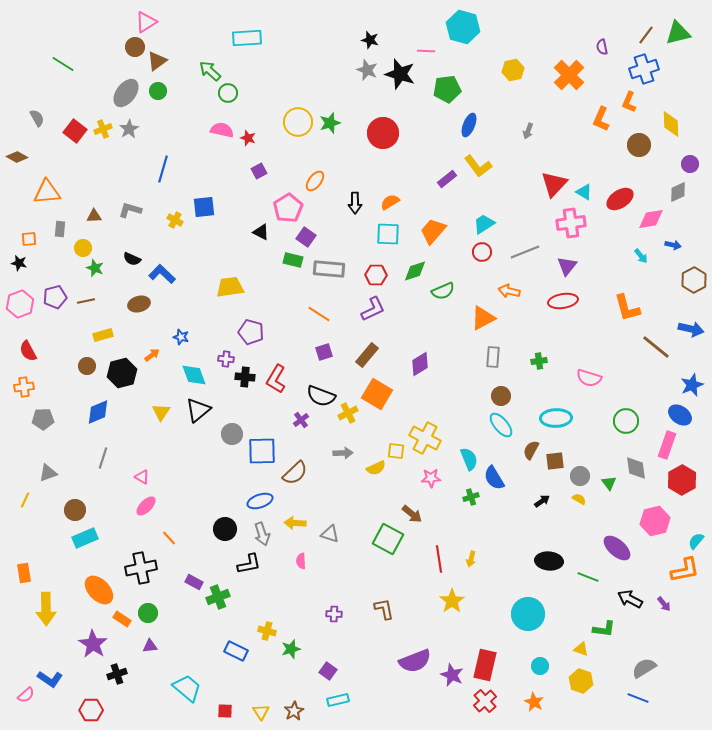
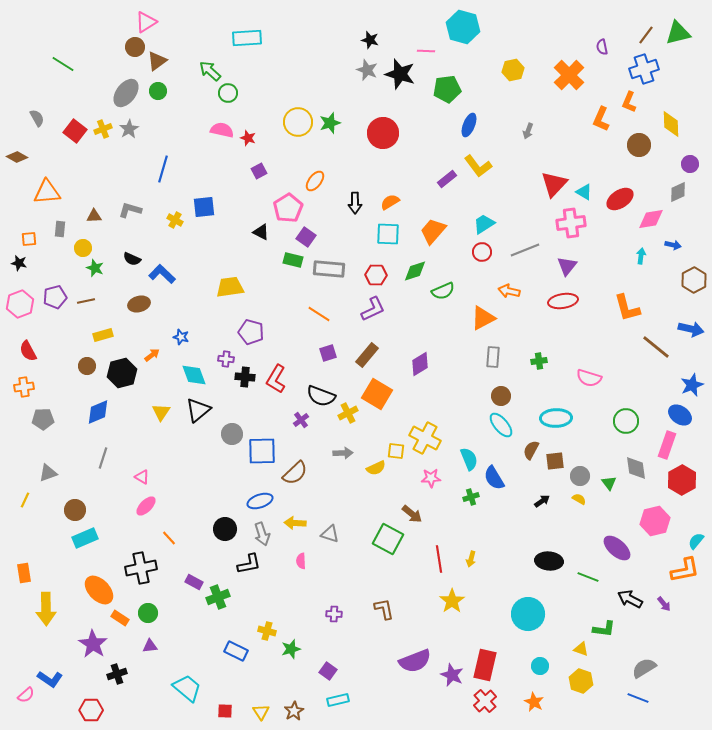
gray line at (525, 252): moved 2 px up
cyan arrow at (641, 256): rotated 133 degrees counterclockwise
purple square at (324, 352): moved 4 px right, 1 px down
orange rectangle at (122, 619): moved 2 px left, 1 px up
